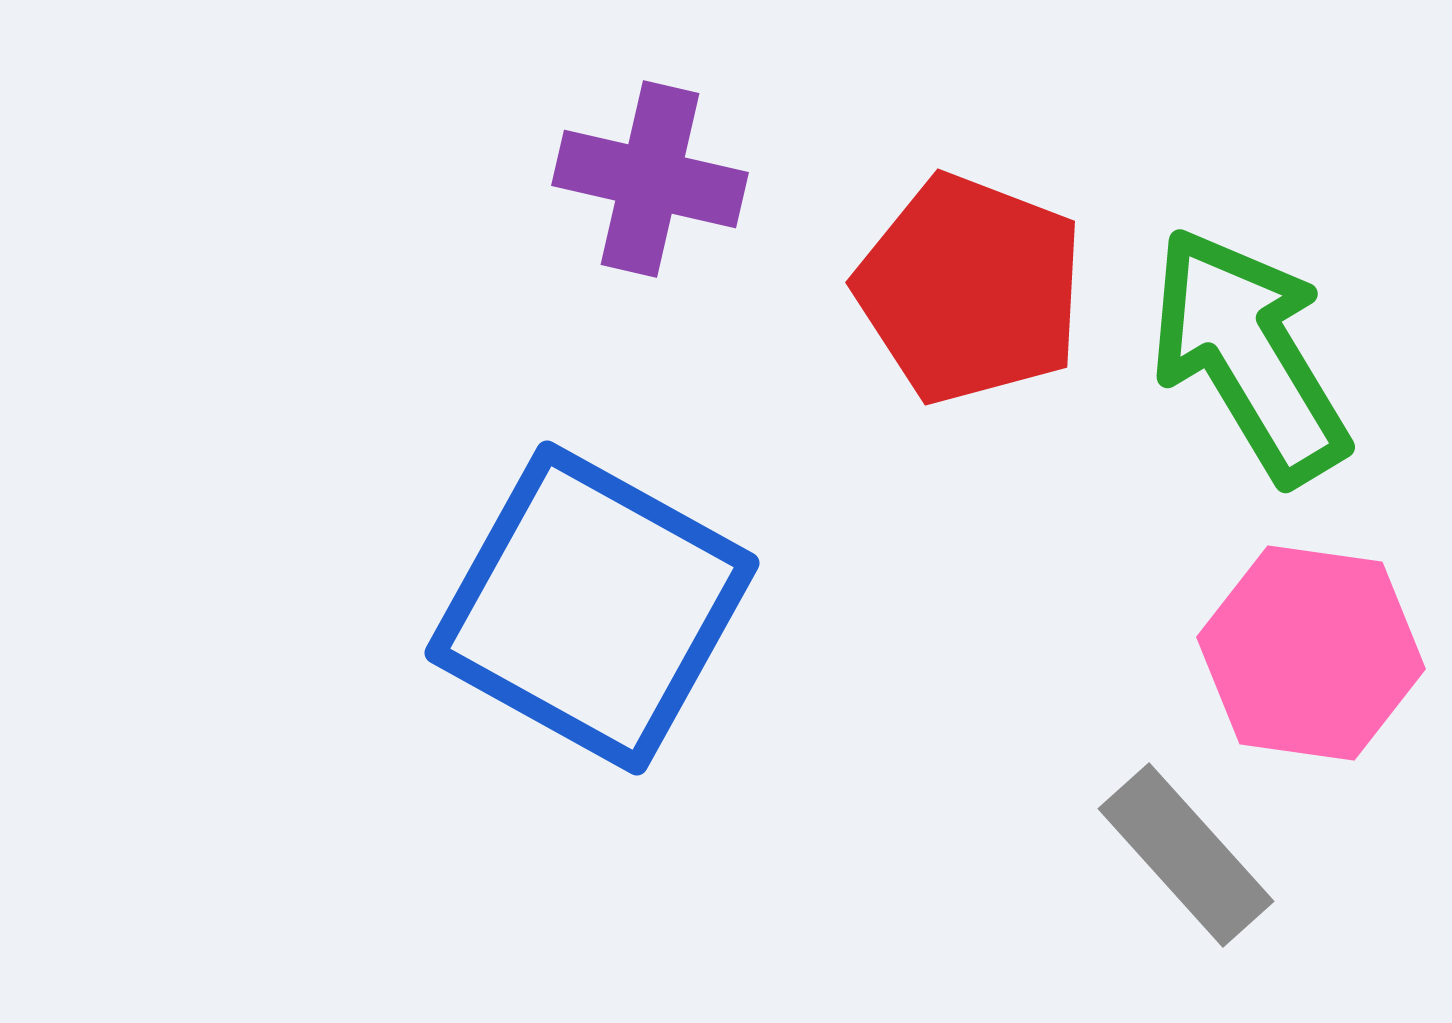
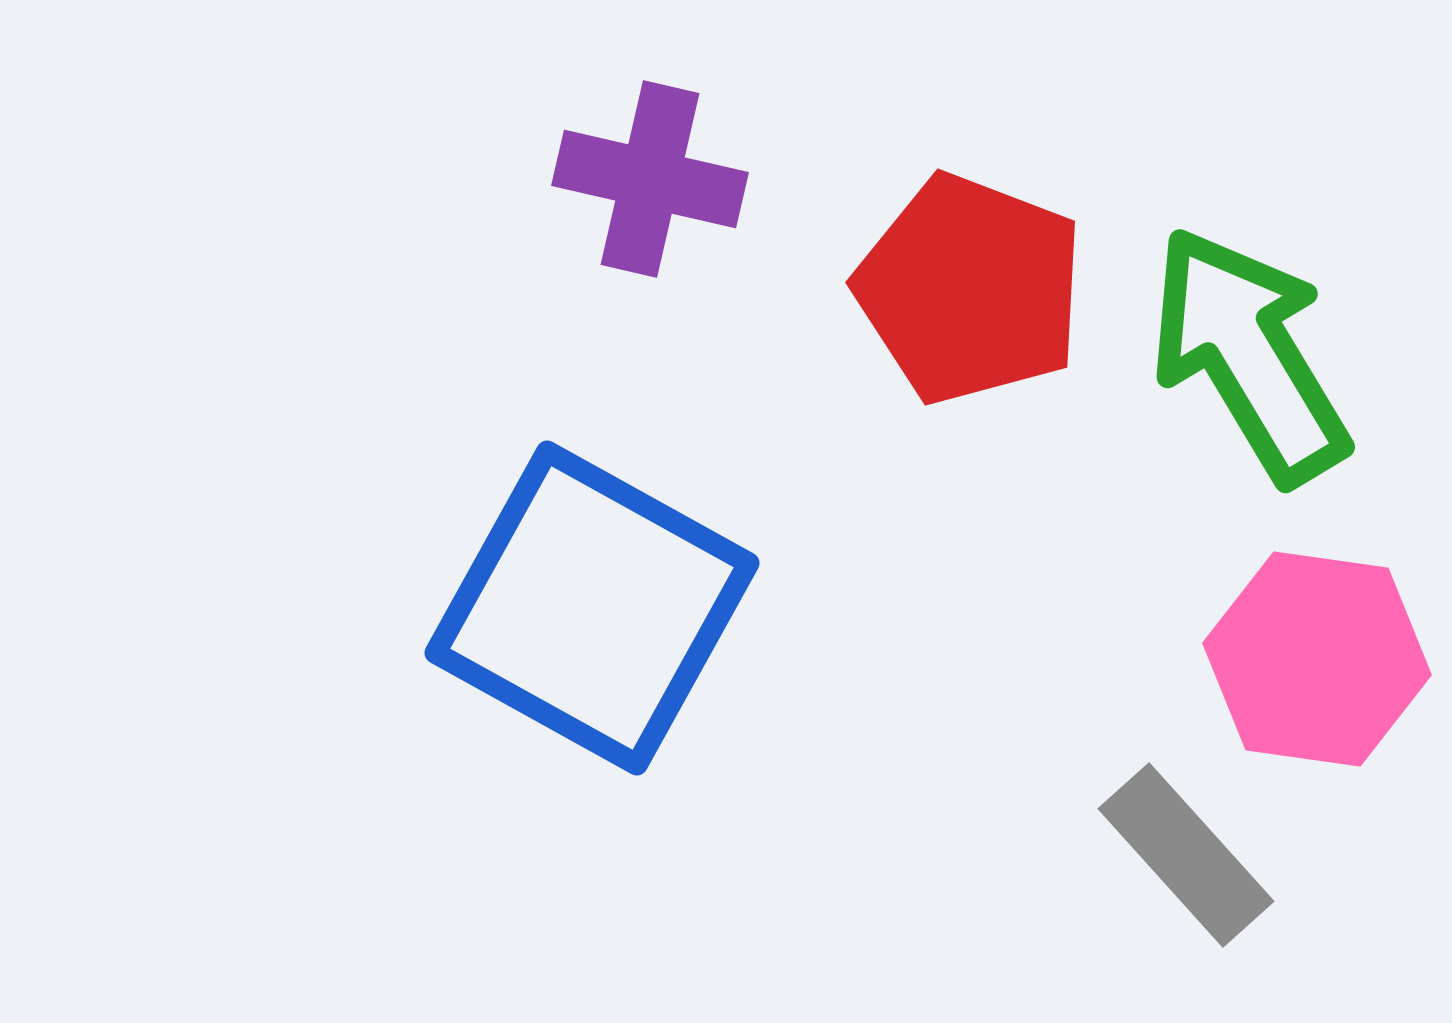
pink hexagon: moved 6 px right, 6 px down
